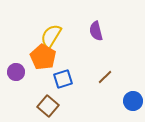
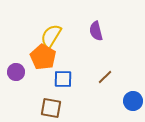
blue square: rotated 18 degrees clockwise
brown square: moved 3 px right, 2 px down; rotated 30 degrees counterclockwise
